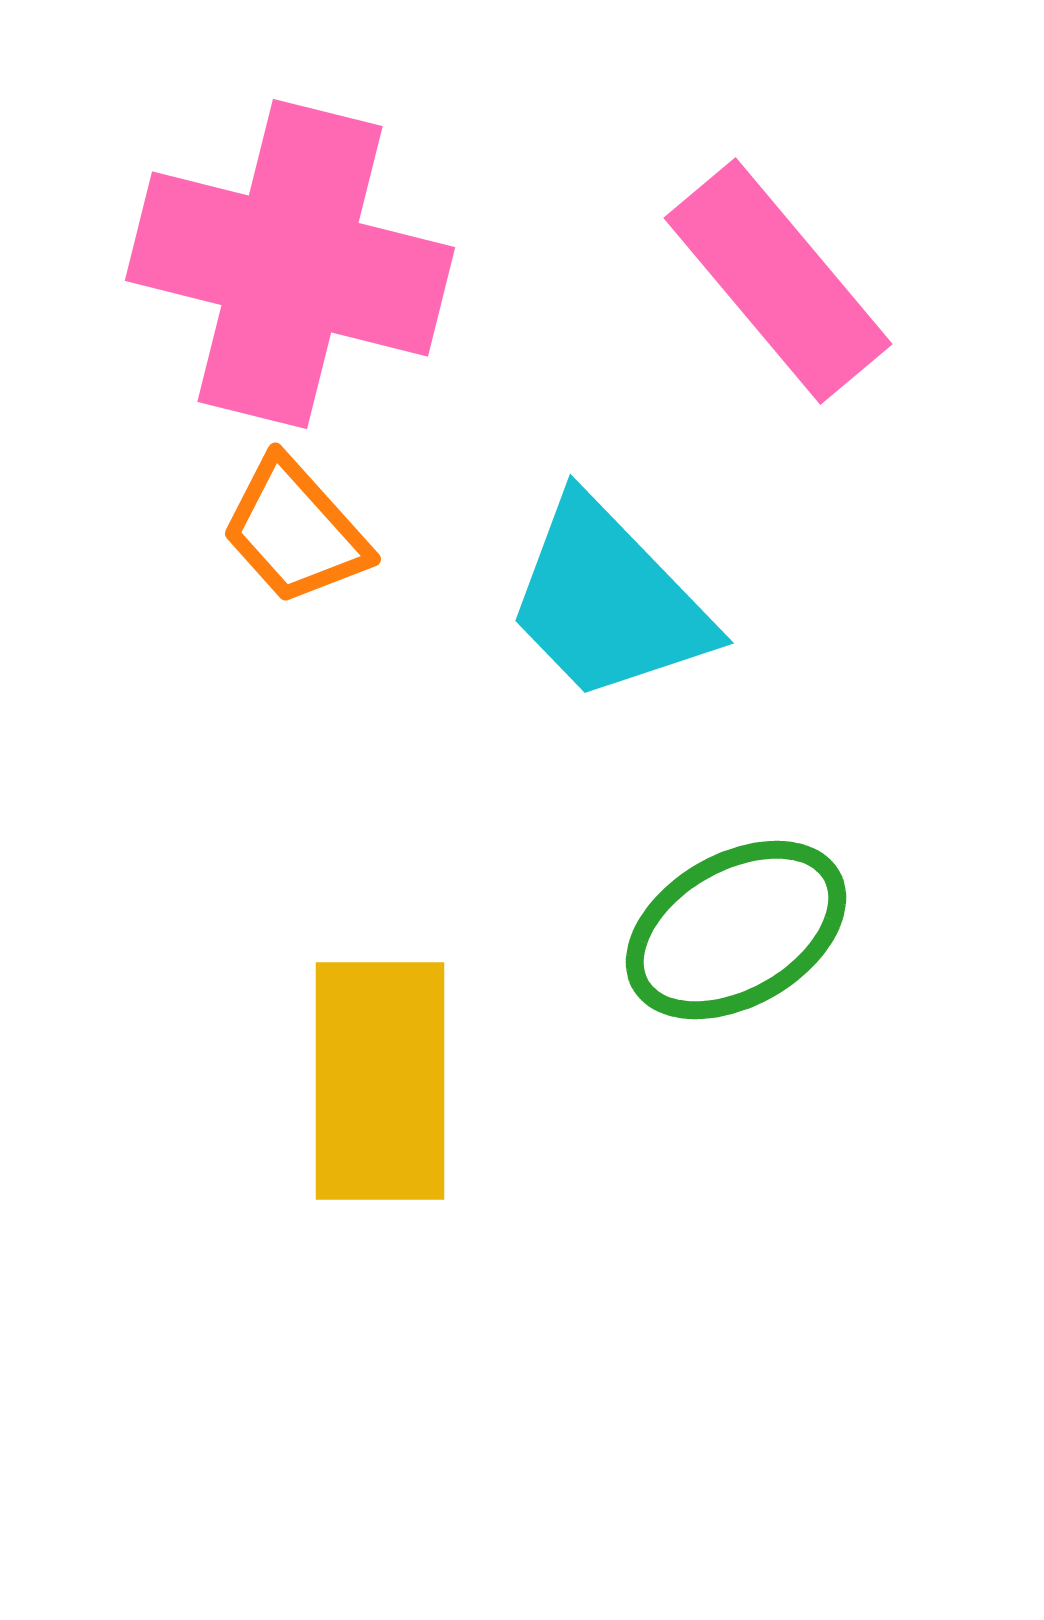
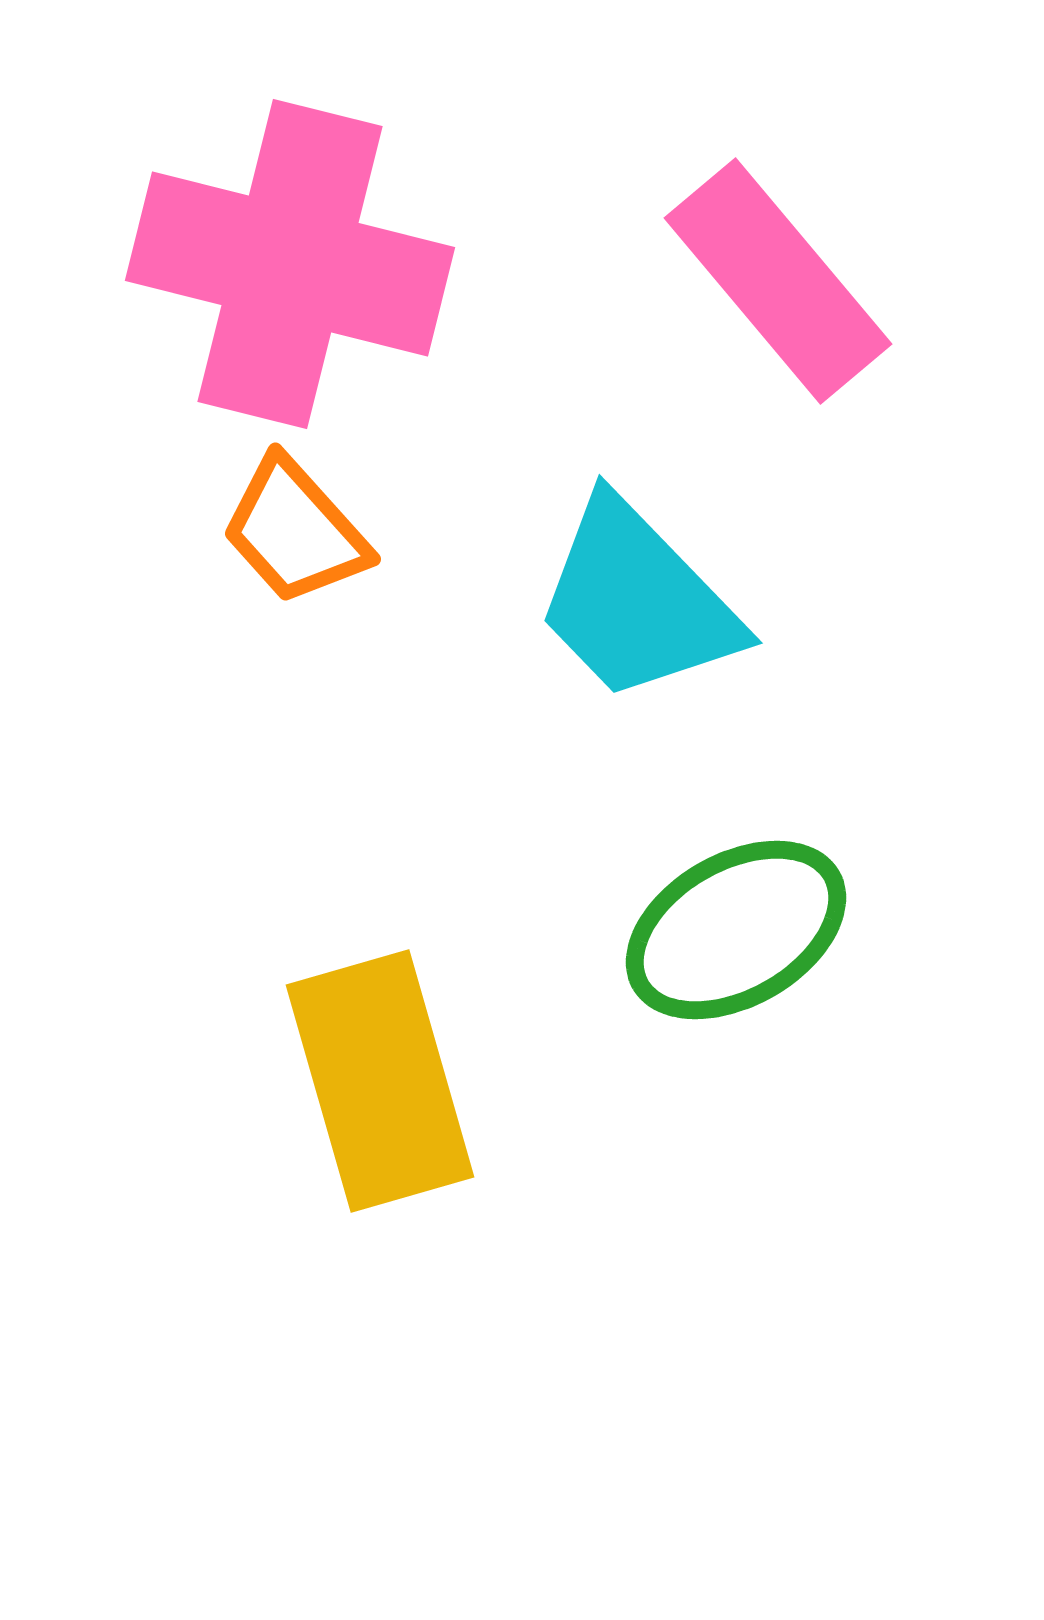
cyan trapezoid: moved 29 px right
yellow rectangle: rotated 16 degrees counterclockwise
